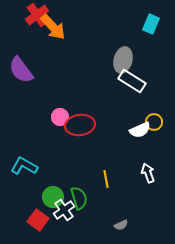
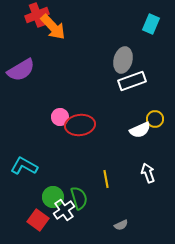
red cross: rotated 15 degrees clockwise
purple semicircle: rotated 84 degrees counterclockwise
white rectangle: rotated 52 degrees counterclockwise
yellow circle: moved 1 px right, 3 px up
